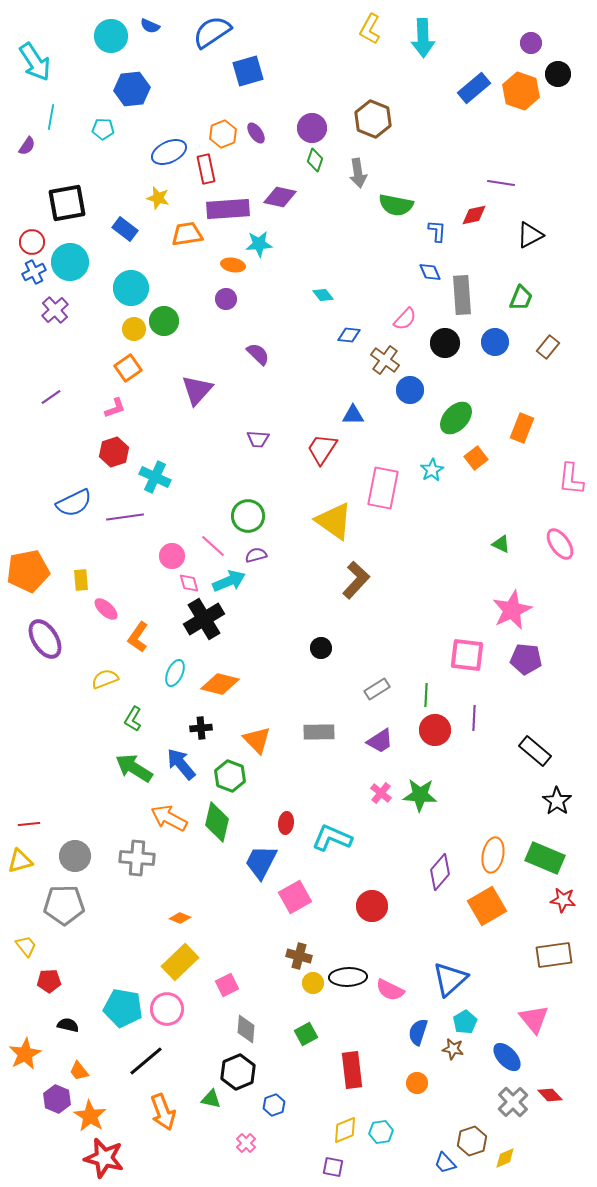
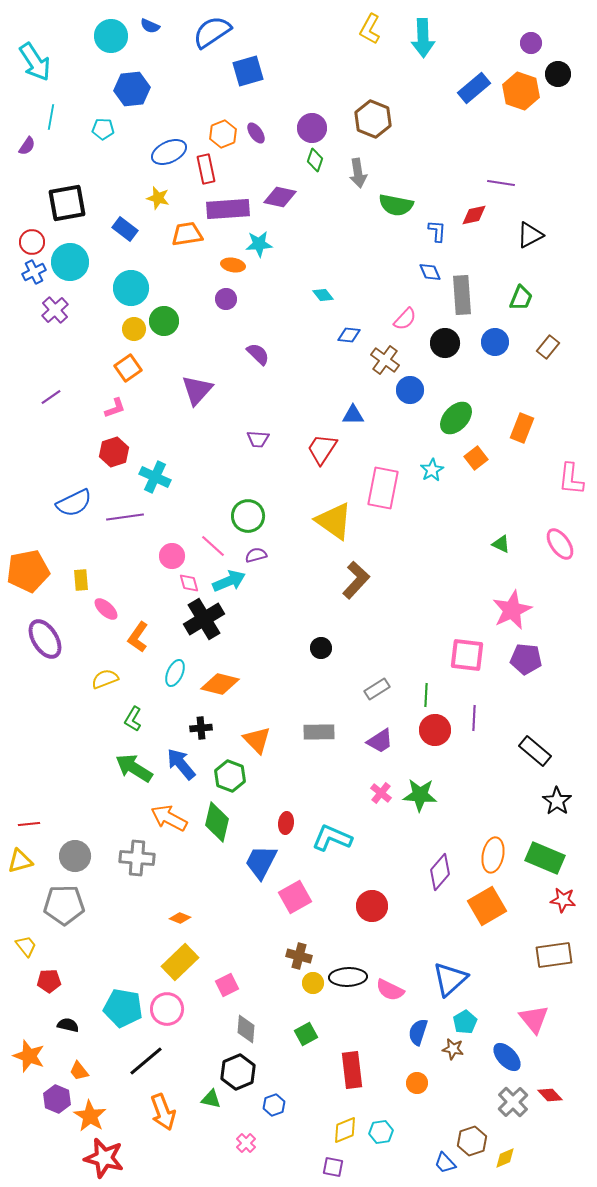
orange star at (25, 1054): moved 4 px right, 2 px down; rotated 24 degrees counterclockwise
